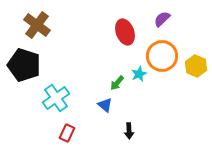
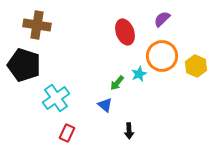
brown cross: rotated 28 degrees counterclockwise
